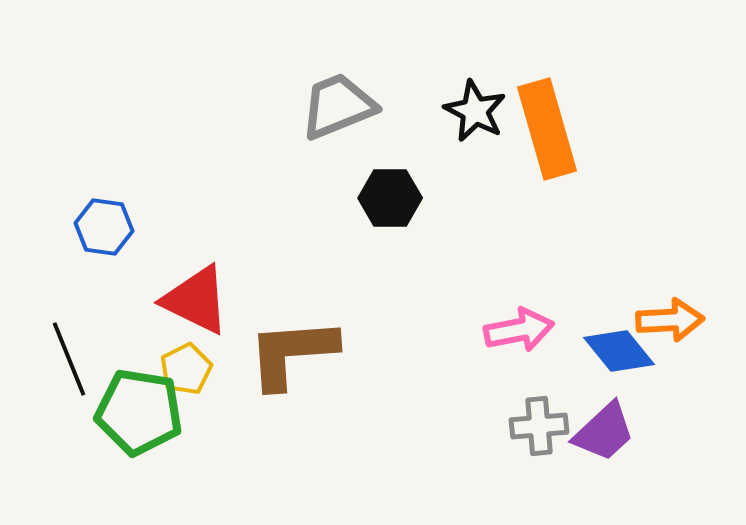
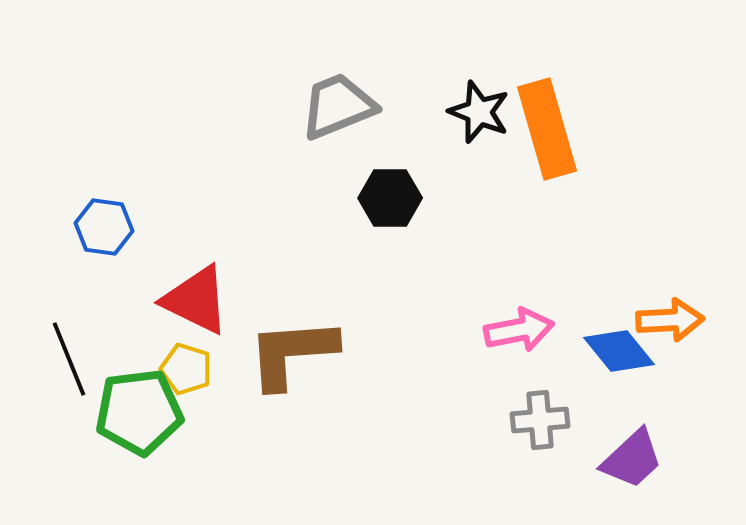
black star: moved 4 px right, 1 px down; rotated 6 degrees counterclockwise
yellow pentagon: rotated 27 degrees counterclockwise
green pentagon: rotated 16 degrees counterclockwise
gray cross: moved 1 px right, 6 px up
purple trapezoid: moved 28 px right, 27 px down
